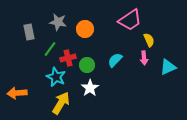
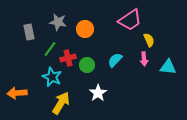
pink arrow: moved 1 px down
cyan triangle: rotated 30 degrees clockwise
cyan star: moved 4 px left
white star: moved 8 px right, 5 px down
